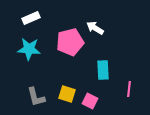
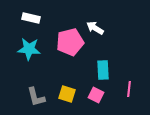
white rectangle: rotated 36 degrees clockwise
pink square: moved 6 px right, 6 px up
